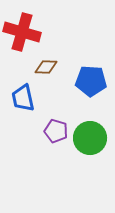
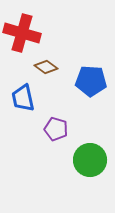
red cross: moved 1 px down
brown diamond: rotated 35 degrees clockwise
purple pentagon: moved 2 px up
green circle: moved 22 px down
